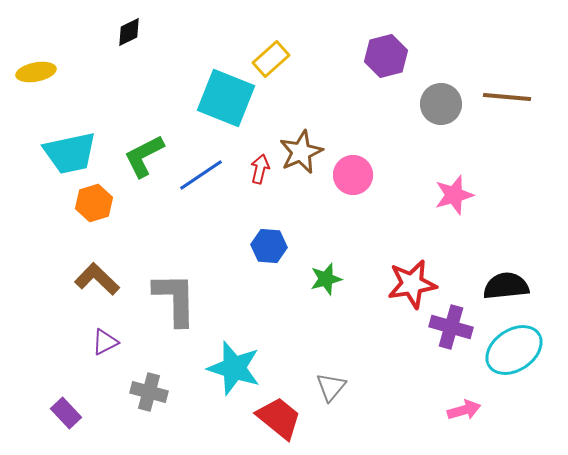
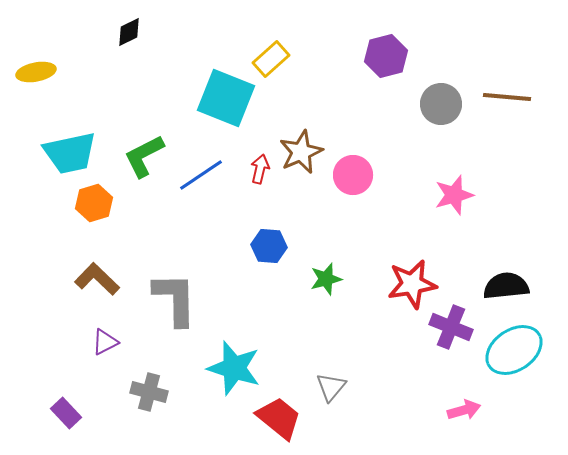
purple cross: rotated 6 degrees clockwise
